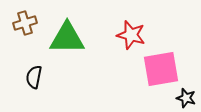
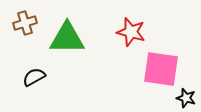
red star: moved 3 px up
pink square: rotated 18 degrees clockwise
black semicircle: rotated 50 degrees clockwise
